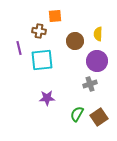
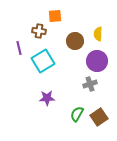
cyan square: moved 1 px right, 1 px down; rotated 25 degrees counterclockwise
